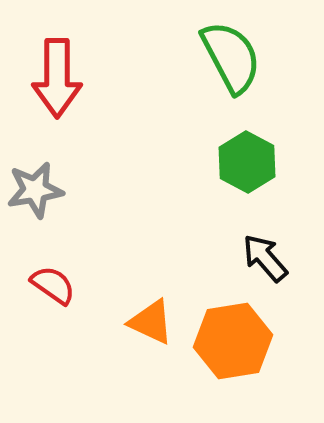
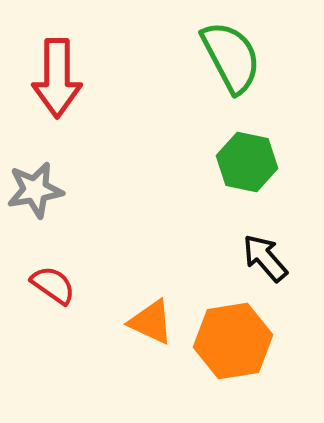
green hexagon: rotated 16 degrees counterclockwise
